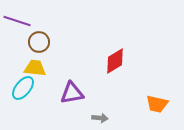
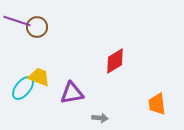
brown circle: moved 2 px left, 15 px up
yellow trapezoid: moved 4 px right, 9 px down; rotated 15 degrees clockwise
orange trapezoid: rotated 70 degrees clockwise
